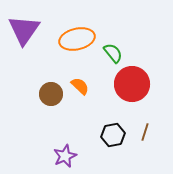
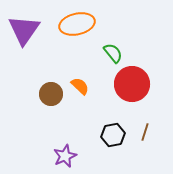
orange ellipse: moved 15 px up
